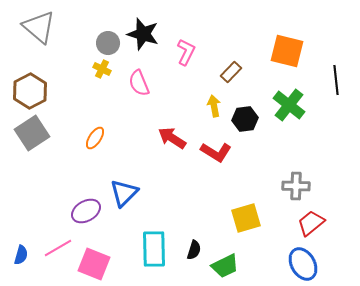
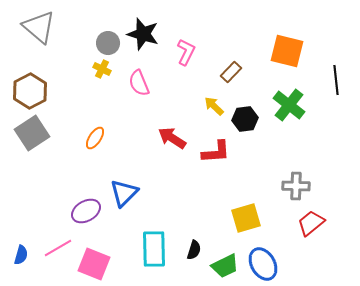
yellow arrow: rotated 35 degrees counterclockwise
red L-shape: rotated 36 degrees counterclockwise
blue ellipse: moved 40 px left
